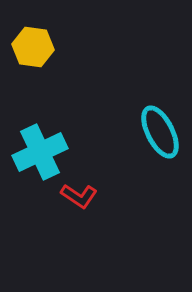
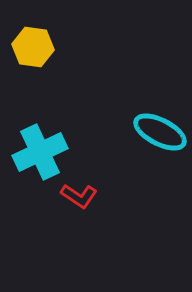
cyan ellipse: rotated 36 degrees counterclockwise
